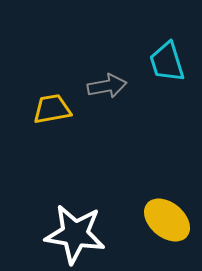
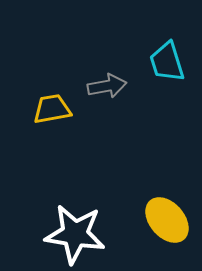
yellow ellipse: rotated 9 degrees clockwise
